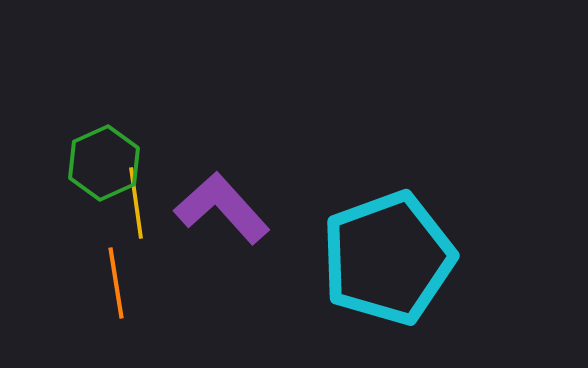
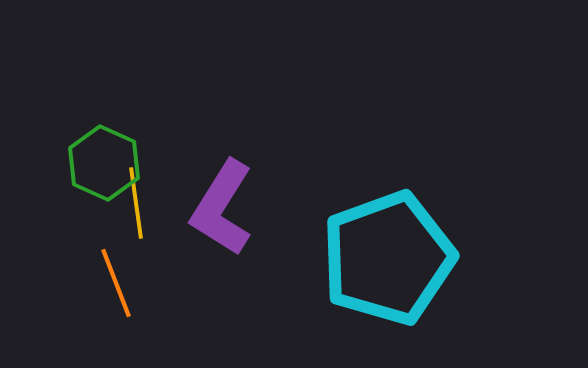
green hexagon: rotated 12 degrees counterclockwise
purple L-shape: rotated 106 degrees counterclockwise
orange line: rotated 12 degrees counterclockwise
